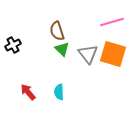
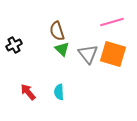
black cross: moved 1 px right
